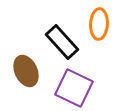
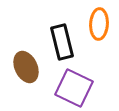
black rectangle: rotated 28 degrees clockwise
brown ellipse: moved 4 px up
